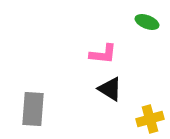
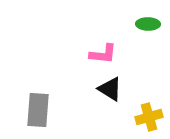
green ellipse: moved 1 px right, 2 px down; rotated 20 degrees counterclockwise
gray rectangle: moved 5 px right, 1 px down
yellow cross: moved 1 px left, 2 px up
